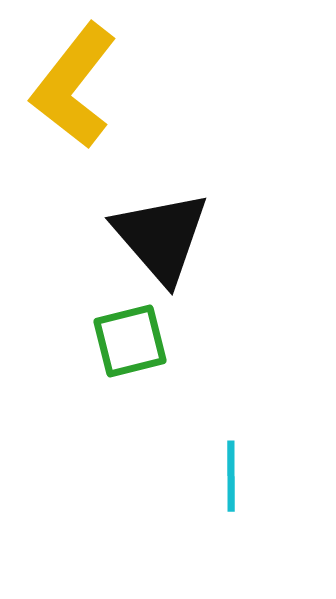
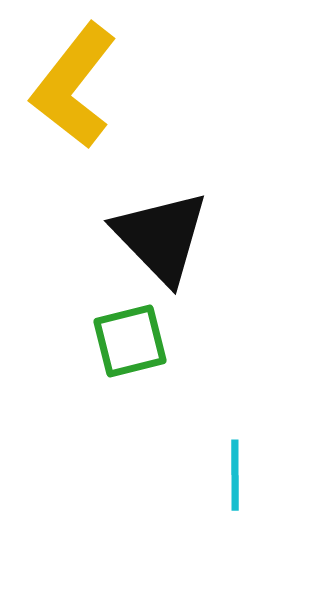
black triangle: rotated 3 degrees counterclockwise
cyan line: moved 4 px right, 1 px up
